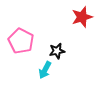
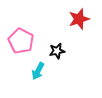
red star: moved 3 px left, 2 px down
cyan arrow: moved 7 px left, 1 px down
